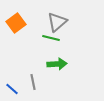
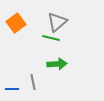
blue line: rotated 40 degrees counterclockwise
